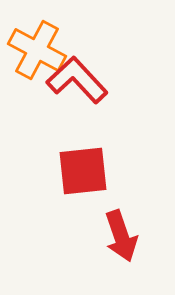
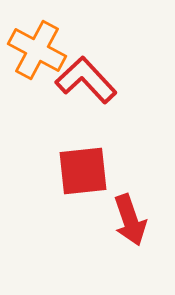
red L-shape: moved 9 px right
red arrow: moved 9 px right, 16 px up
